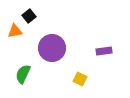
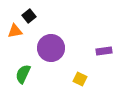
purple circle: moved 1 px left
